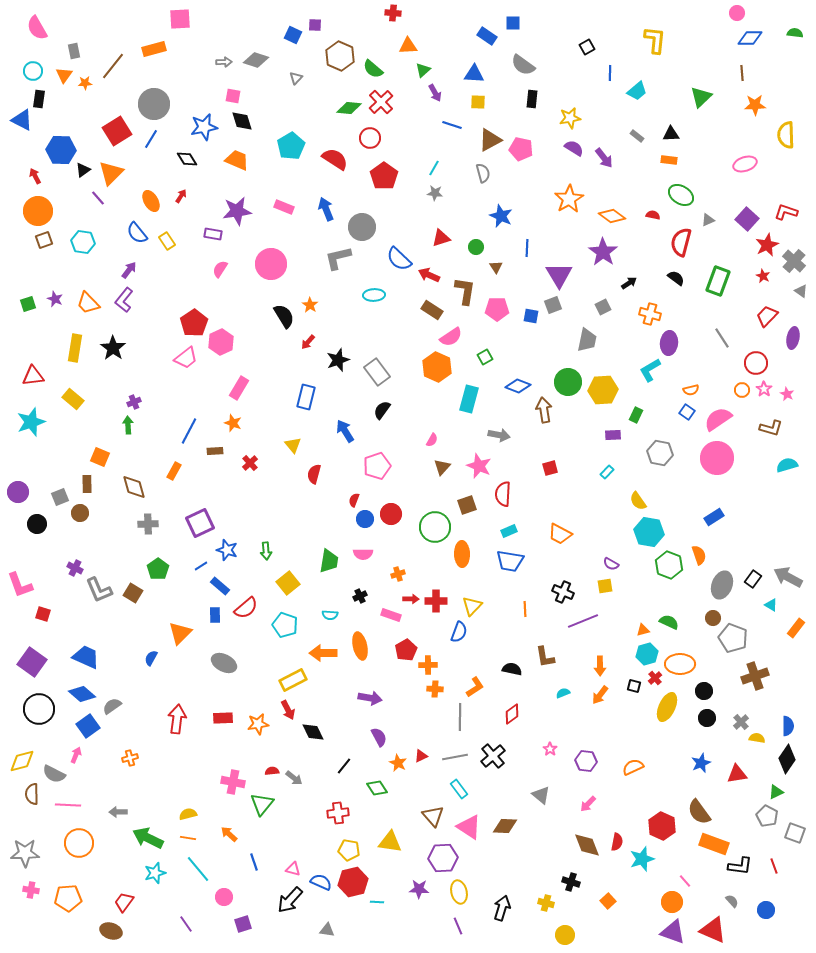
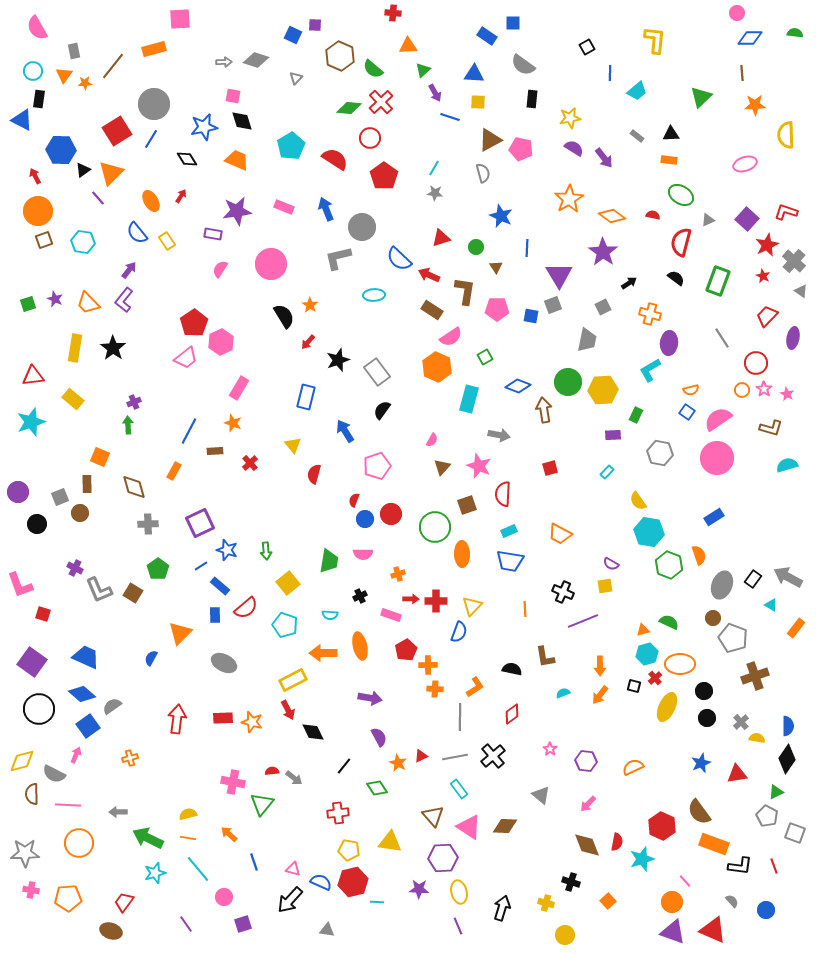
blue line at (452, 125): moved 2 px left, 8 px up
orange star at (258, 724): moved 6 px left, 2 px up; rotated 25 degrees clockwise
